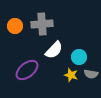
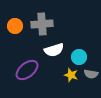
white semicircle: rotated 30 degrees clockwise
